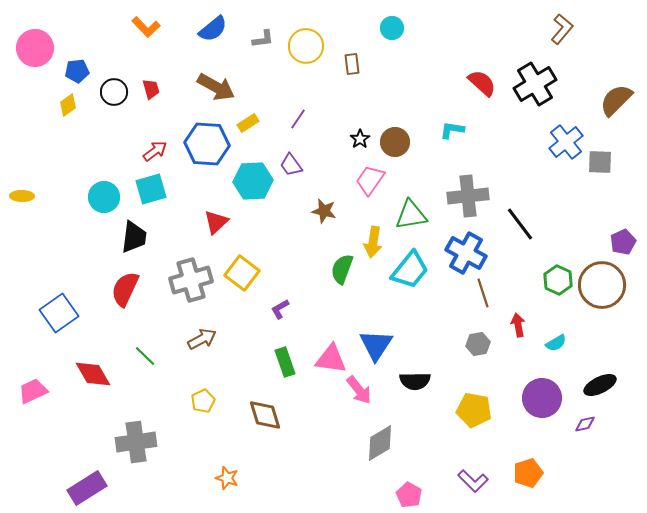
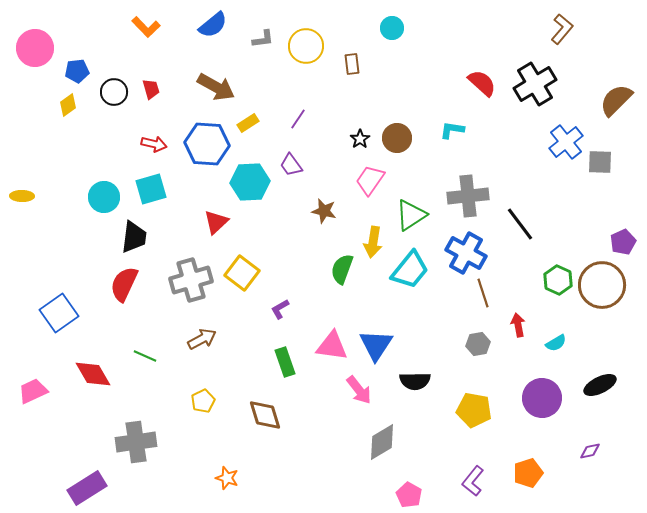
blue semicircle at (213, 29): moved 4 px up
brown circle at (395, 142): moved 2 px right, 4 px up
red arrow at (155, 151): moved 1 px left, 7 px up; rotated 50 degrees clockwise
cyan hexagon at (253, 181): moved 3 px left, 1 px down
green triangle at (411, 215): rotated 24 degrees counterclockwise
red semicircle at (125, 289): moved 1 px left, 5 px up
green line at (145, 356): rotated 20 degrees counterclockwise
pink triangle at (331, 359): moved 1 px right, 13 px up
purple diamond at (585, 424): moved 5 px right, 27 px down
gray diamond at (380, 443): moved 2 px right, 1 px up
purple L-shape at (473, 481): rotated 84 degrees clockwise
